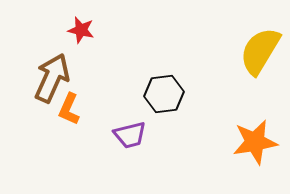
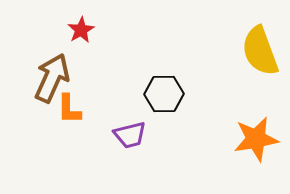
red star: rotated 28 degrees clockwise
yellow semicircle: rotated 51 degrees counterclockwise
black hexagon: rotated 6 degrees clockwise
orange L-shape: rotated 24 degrees counterclockwise
orange star: moved 1 px right, 3 px up
